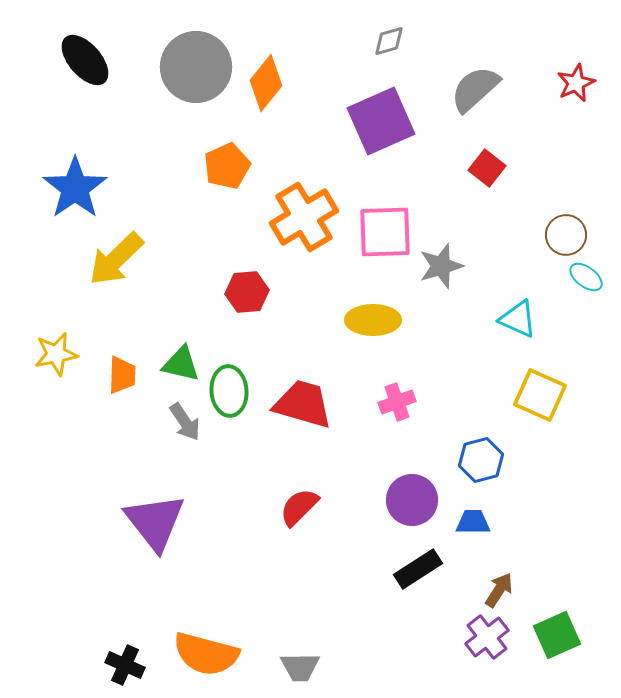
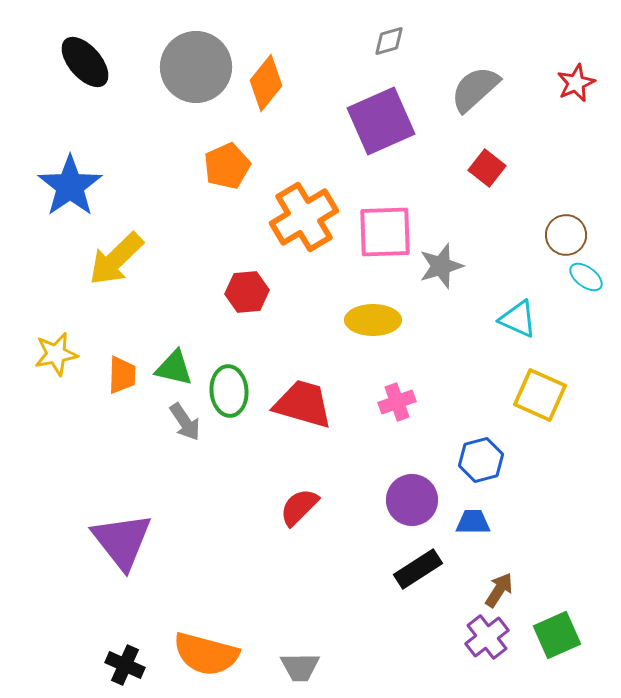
black ellipse: moved 2 px down
blue star: moved 5 px left, 2 px up
green triangle: moved 7 px left, 4 px down
purple triangle: moved 33 px left, 19 px down
